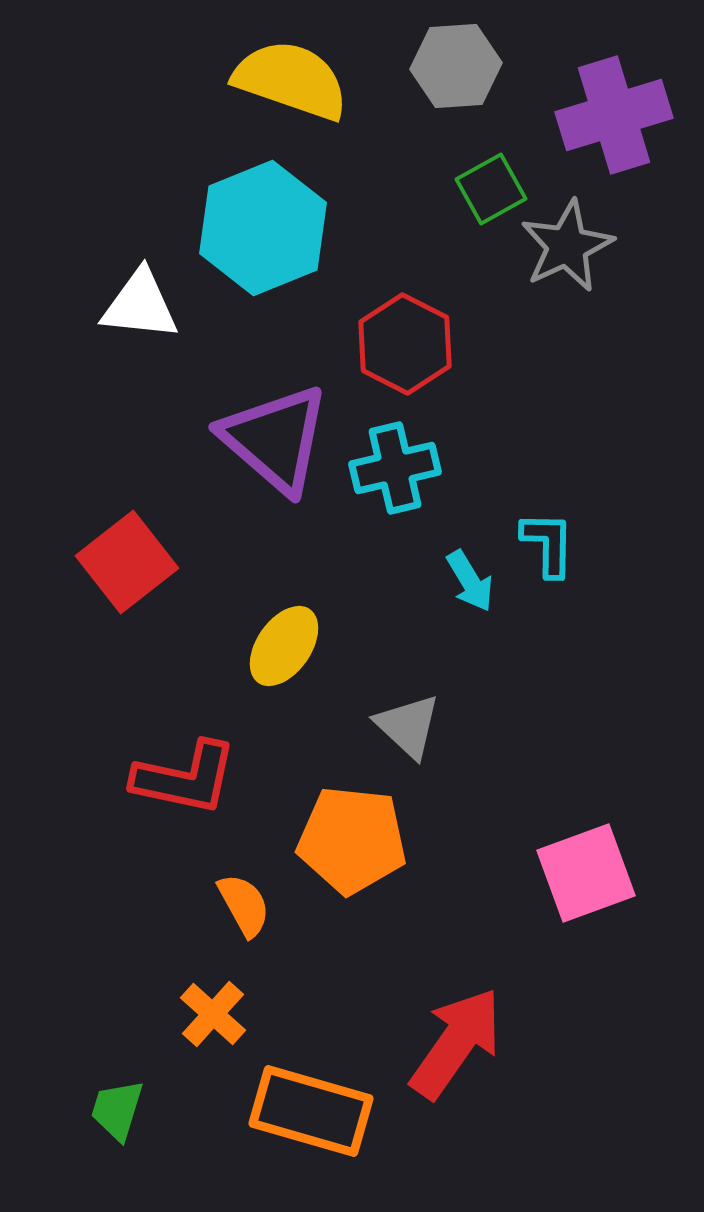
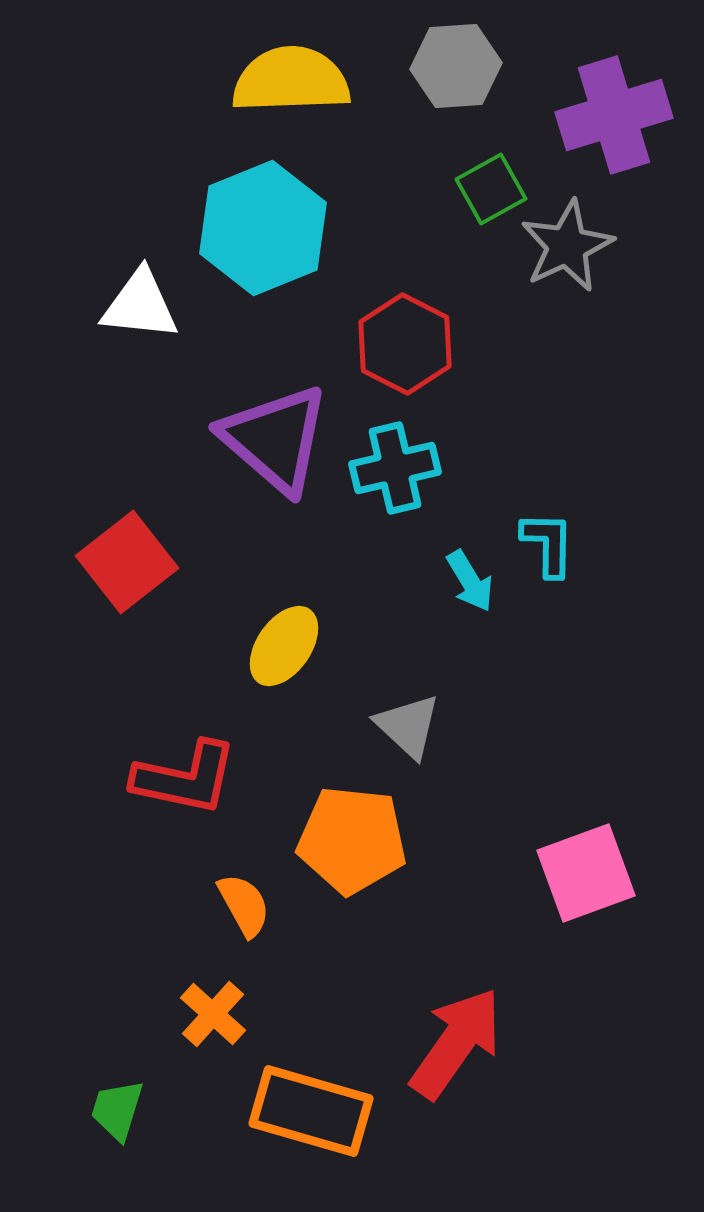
yellow semicircle: rotated 21 degrees counterclockwise
